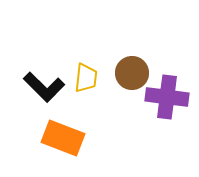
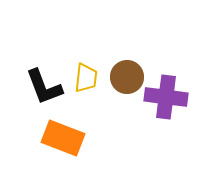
brown circle: moved 5 px left, 4 px down
black L-shape: rotated 24 degrees clockwise
purple cross: moved 1 px left
